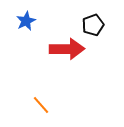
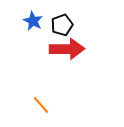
blue star: moved 7 px right; rotated 18 degrees counterclockwise
black pentagon: moved 31 px left
